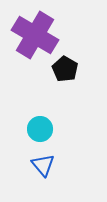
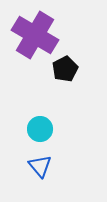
black pentagon: rotated 15 degrees clockwise
blue triangle: moved 3 px left, 1 px down
